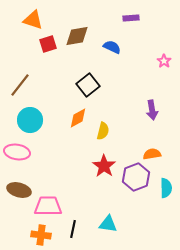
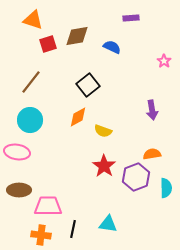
brown line: moved 11 px right, 3 px up
orange diamond: moved 1 px up
yellow semicircle: rotated 96 degrees clockwise
brown ellipse: rotated 15 degrees counterclockwise
